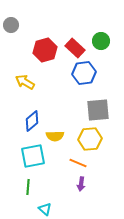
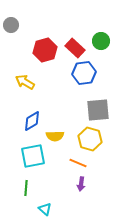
blue diamond: rotated 10 degrees clockwise
yellow hexagon: rotated 20 degrees clockwise
green line: moved 2 px left, 1 px down
